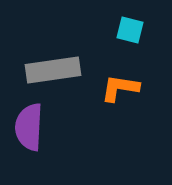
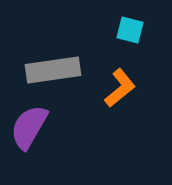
orange L-shape: rotated 132 degrees clockwise
purple semicircle: rotated 27 degrees clockwise
